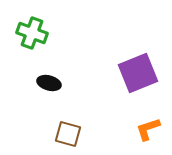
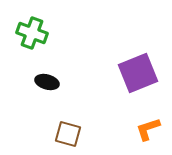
black ellipse: moved 2 px left, 1 px up
